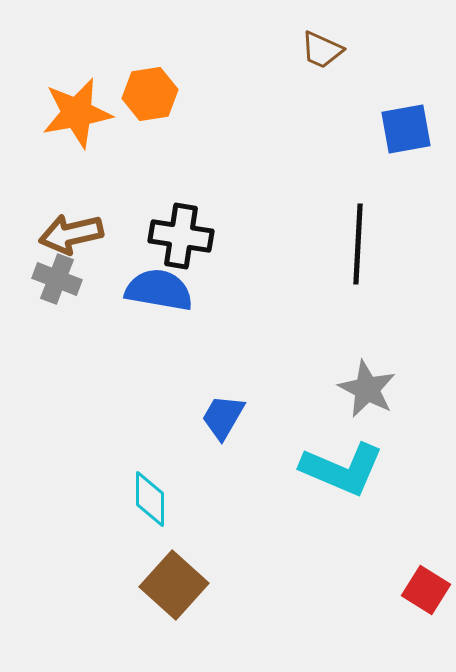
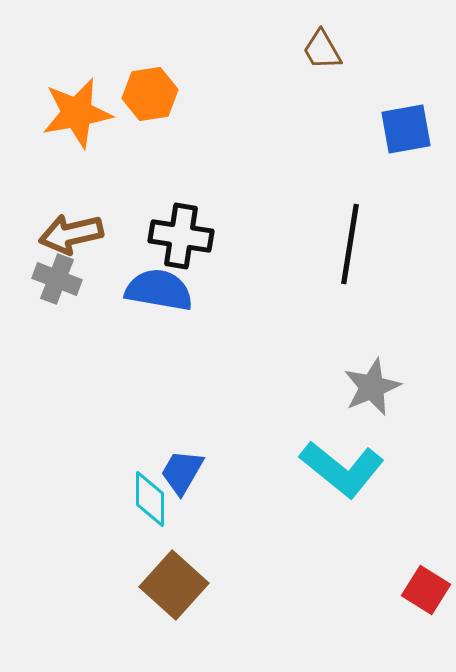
brown trapezoid: rotated 36 degrees clockwise
black line: moved 8 px left; rotated 6 degrees clockwise
gray star: moved 5 px right, 2 px up; rotated 22 degrees clockwise
blue trapezoid: moved 41 px left, 55 px down
cyan L-shape: rotated 16 degrees clockwise
